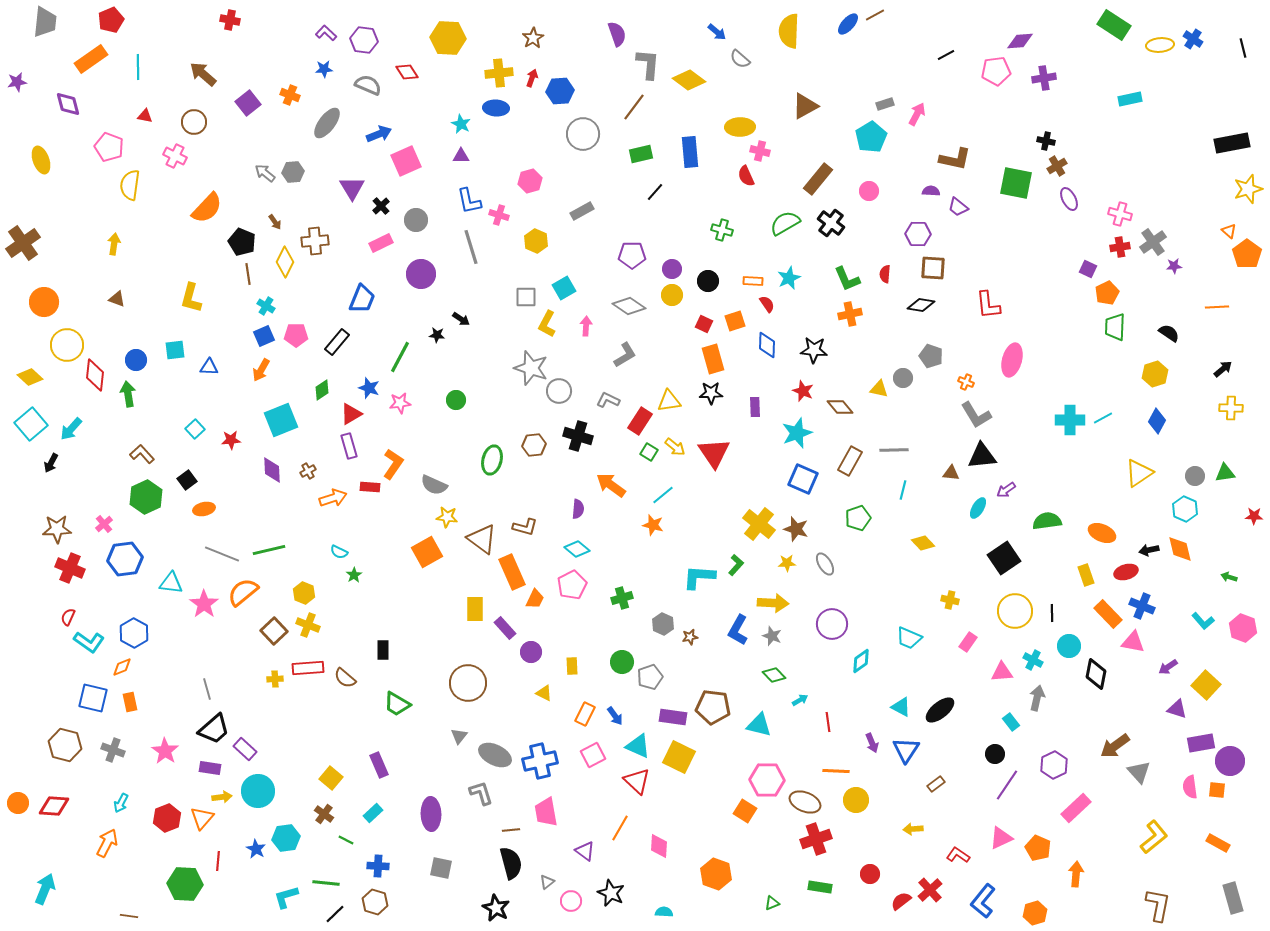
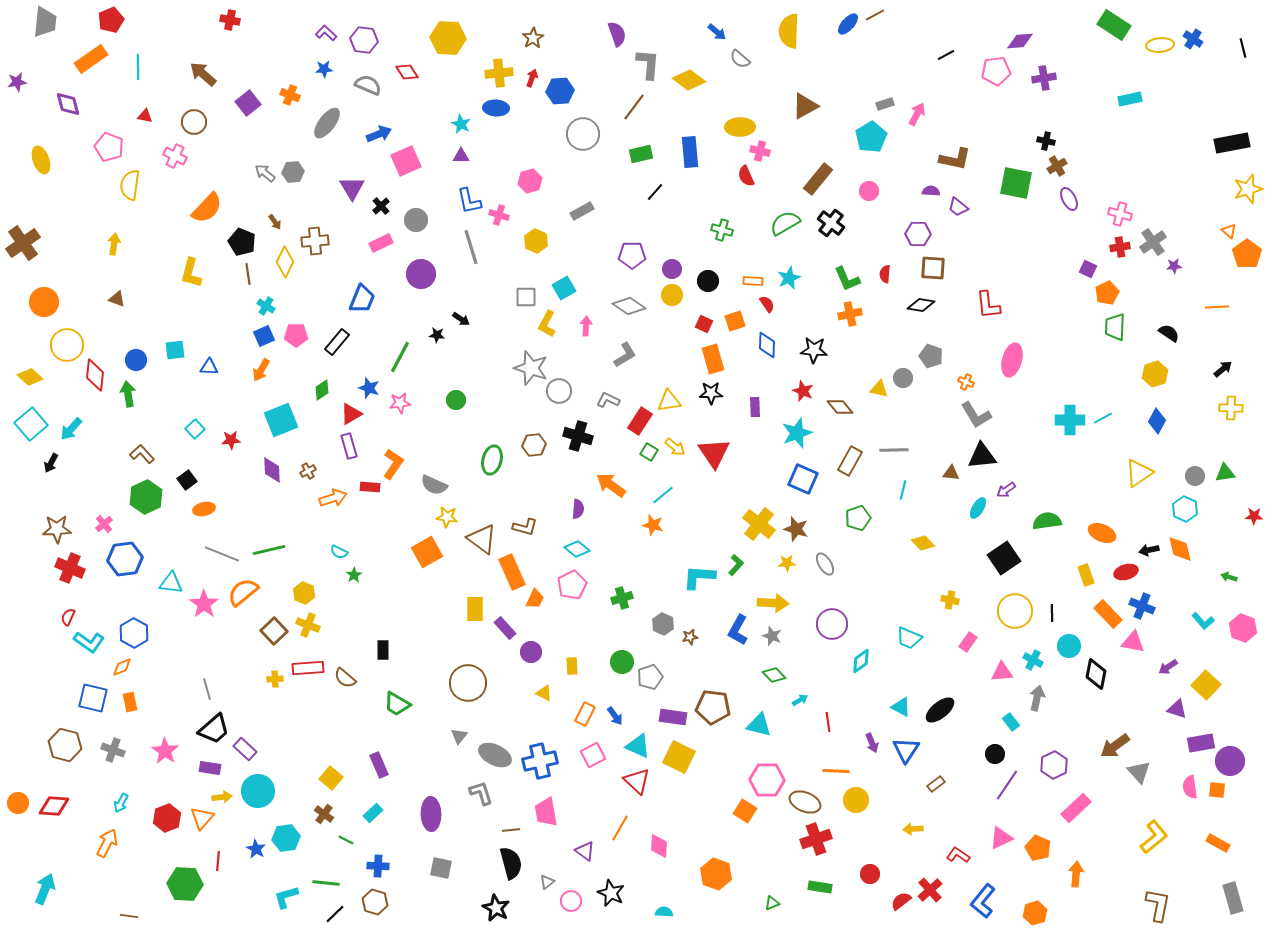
yellow L-shape at (191, 298): moved 25 px up
